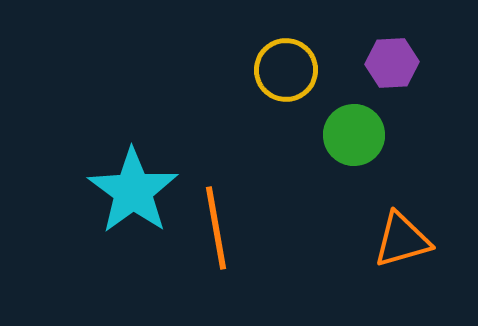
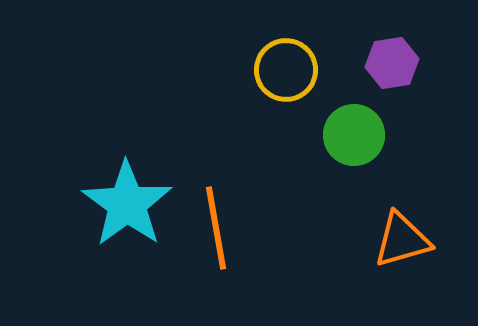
purple hexagon: rotated 6 degrees counterclockwise
cyan star: moved 6 px left, 13 px down
